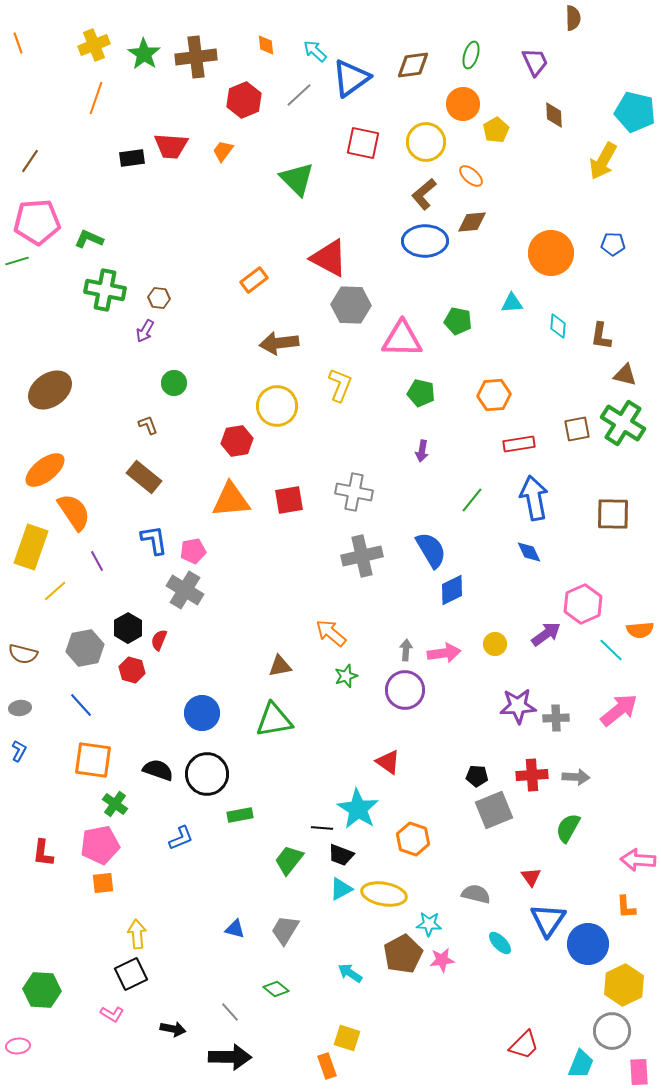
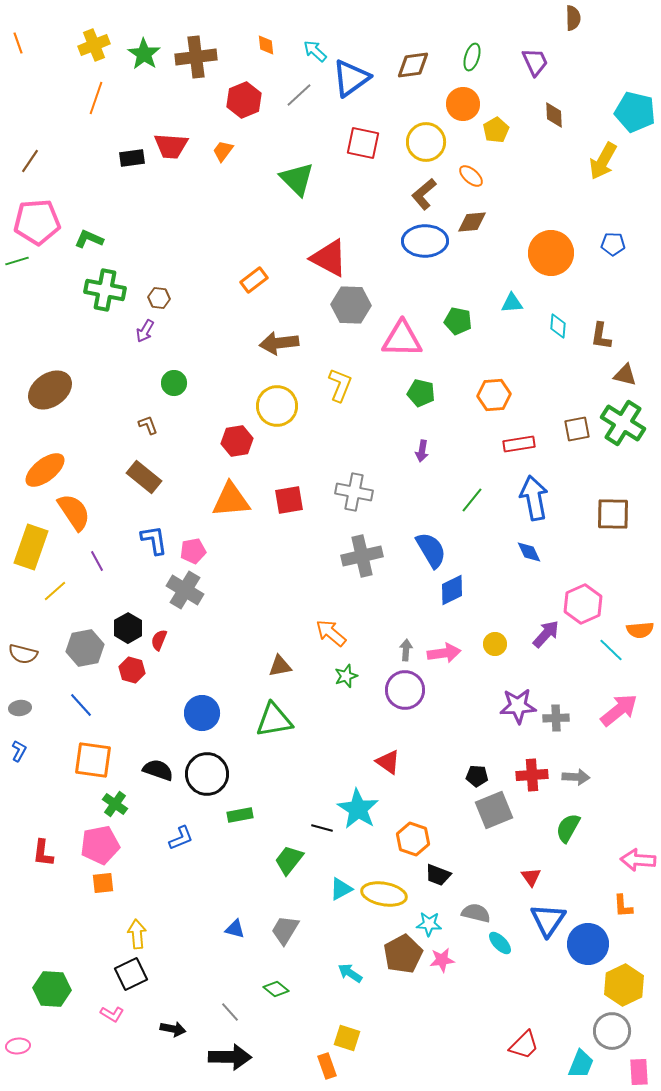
green ellipse at (471, 55): moved 1 px right, 2 px down
purple arrow at (546, 634): rotated 12 degrees counterclockwise
black line at (322, 828): rotated 10 degrees clockwise
black trapezoid at (341, 855): moved 97 px right, 20 px down
gray semicircle at (476, 894): moved 19 px down
orange L-shape at (626, 907): moved 3 px left, 1 px up
green hexagon at (42, 990): moved 10 px right, 1 px up
